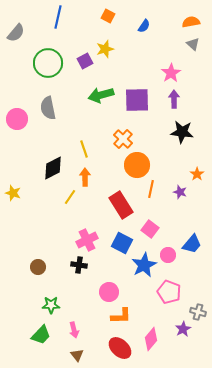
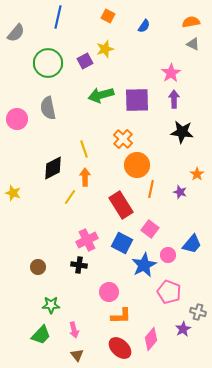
gray triangle at (193, 44): rotated 16 degrees counterclockwise
